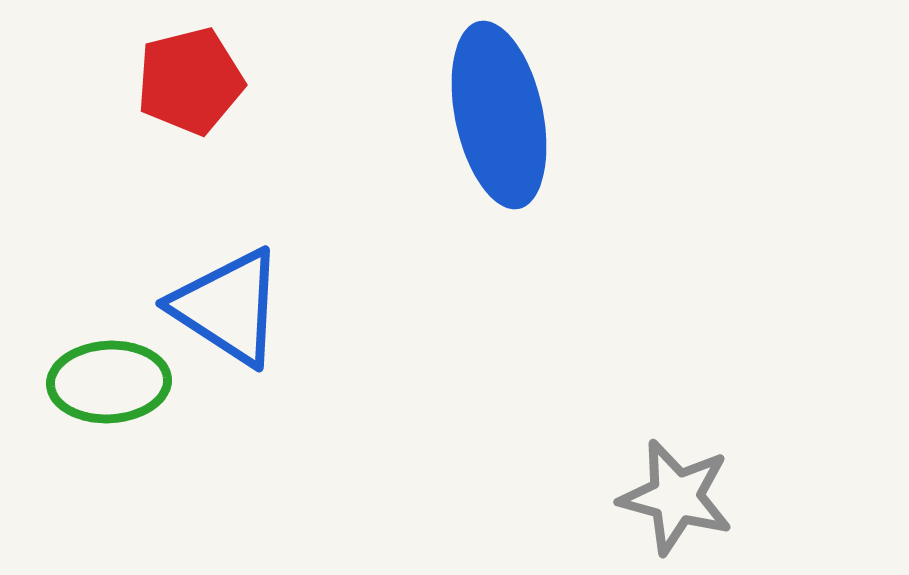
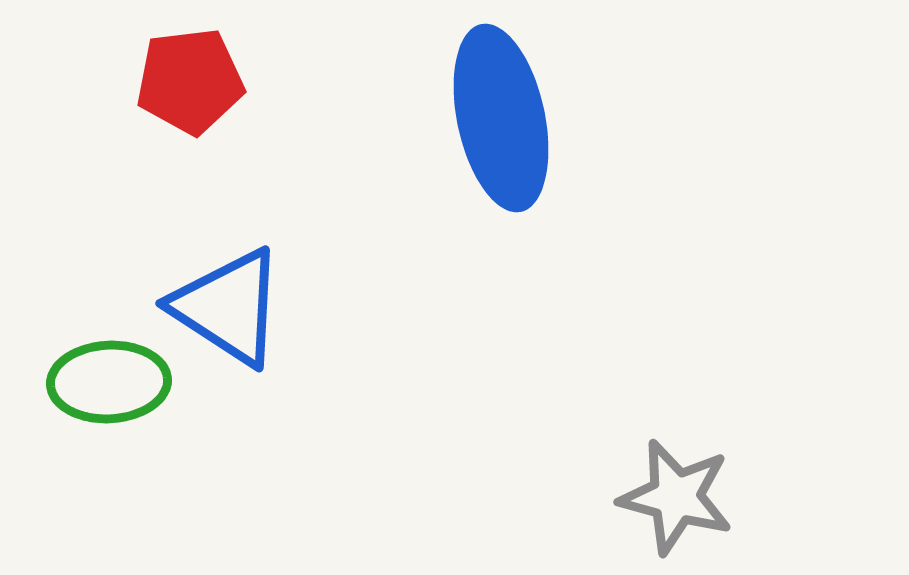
red pentagon: rotated 7 degrees clockwise
blue ellipse: moved 2 px right, 3 px down
